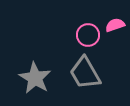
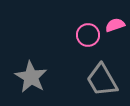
gray trapezoid: moved 17 px right, 7 px down
gray star: moved 4 px left, 1 px up
